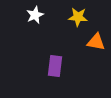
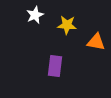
yellow star: moved 11 px left, 8 px down
